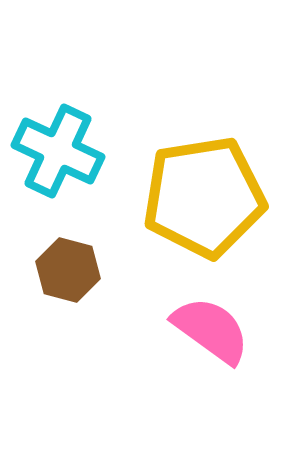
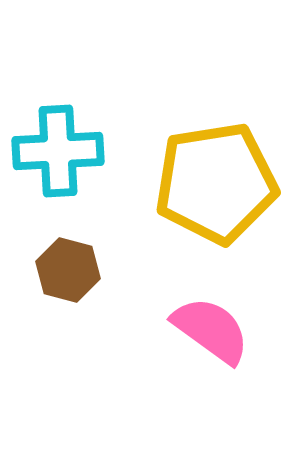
cyan cross: rotated 28 degrees counterclockwise
yellow pentagon: moved 12 px right, 14 px up
